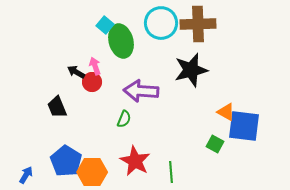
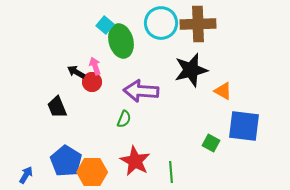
orange triangle: moved 3 px left, 21 px up
green square: moved 4 px left, 1 px up
